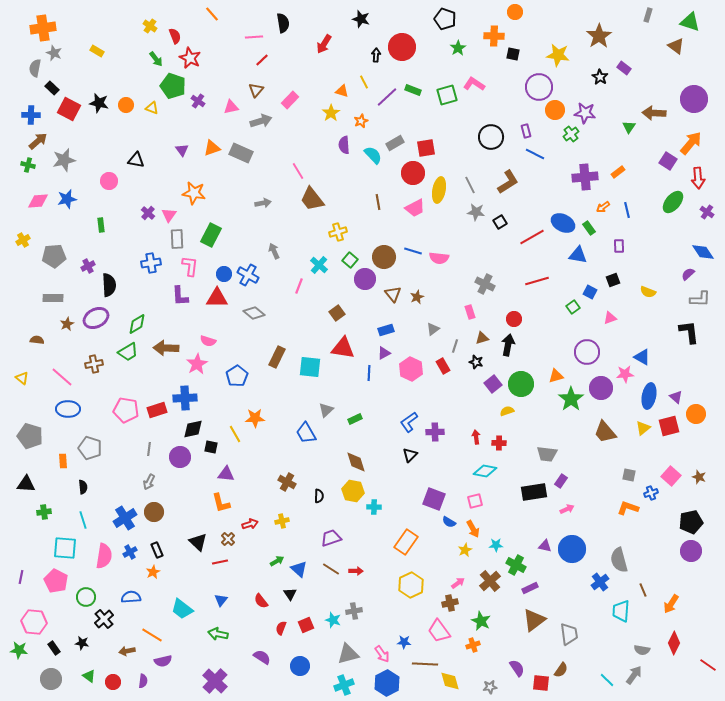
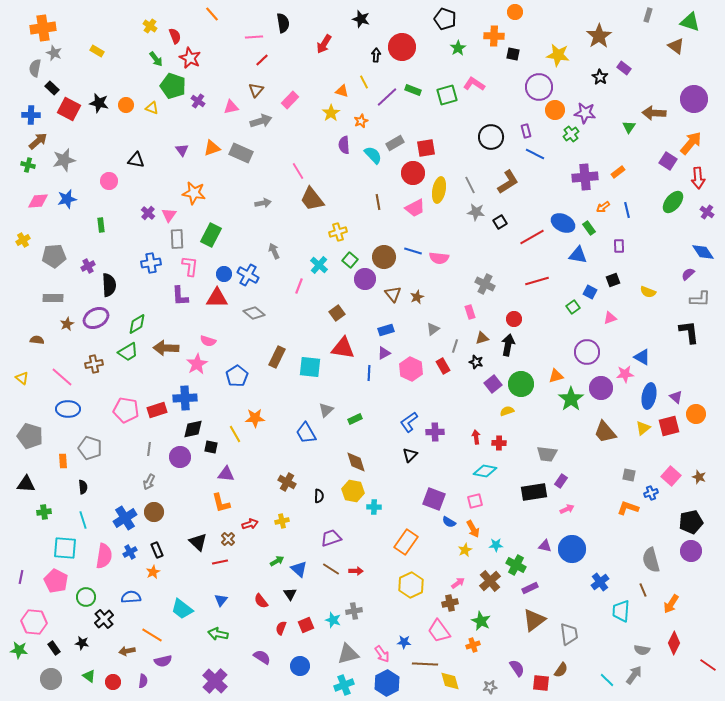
gray semicircle at (619, 560): moved 32 px right
